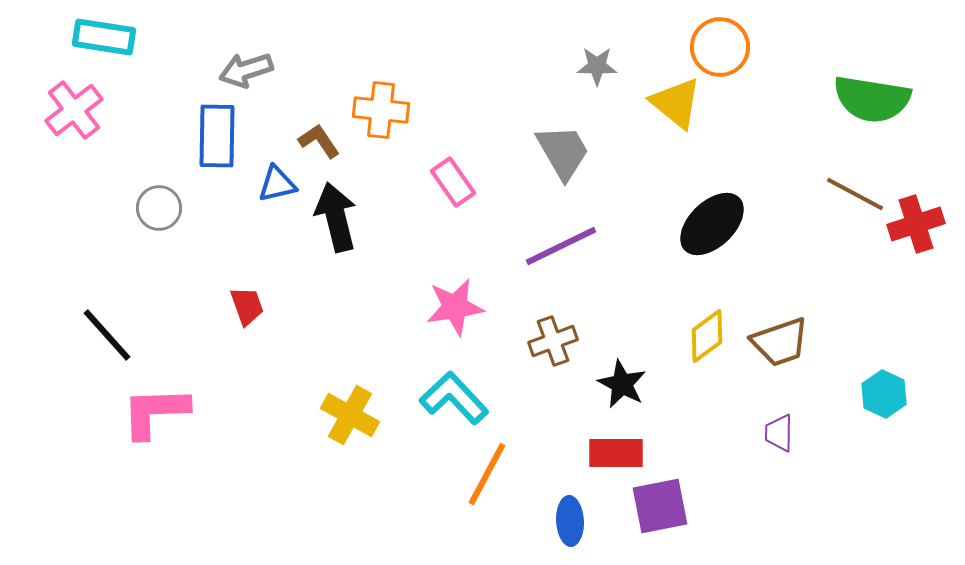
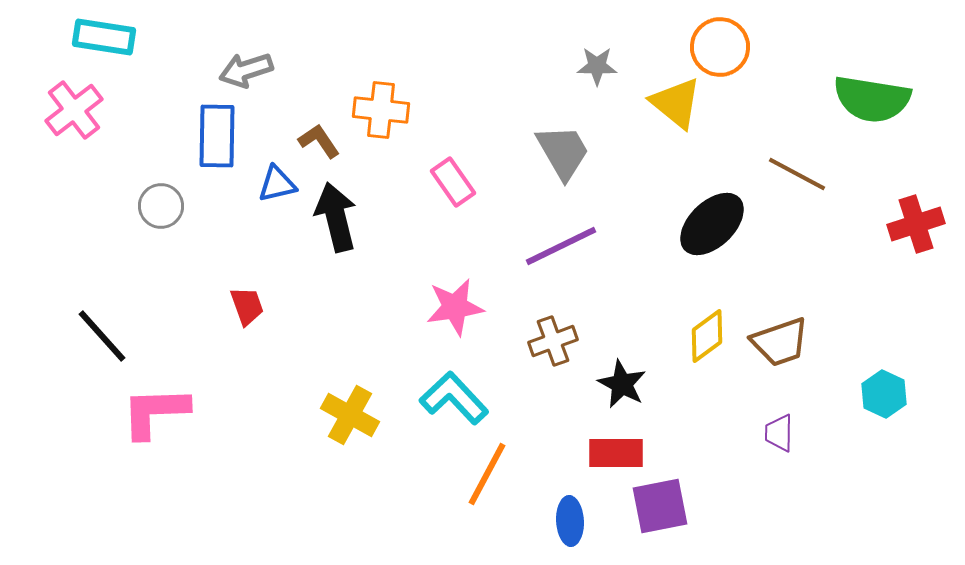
brown line: moved 58 px left, 20 px up
gray circle: moved 2 px right, 2 px up
black line: moved 5 px left, 1 px down
